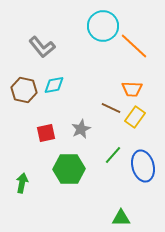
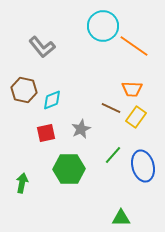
orange line: rotated 8 degrees counterclockwise
cyan diamond: moved 2 px left, 15 px down; rotated 10 degrees counterclockwise
yellow rectangle: moved 1 px right
